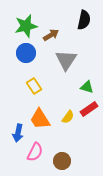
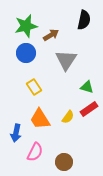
yellow rectangle: moved 1 px down
blue arrow: moved 2 px left
brown circle: moved 2 px right, 1 px down
